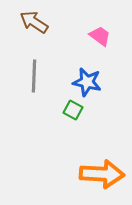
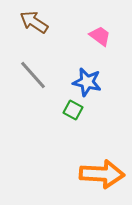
gray line: moved 1 px left, 1 px up; rotated 44 degrees counterclockwise
